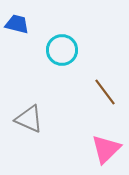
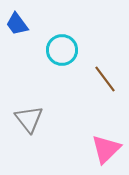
blue trapezoid: rotated 140 degrees counterclockwise
brown line: moved 13 px up
gray triangle: rotated 28 degrees clockwise
